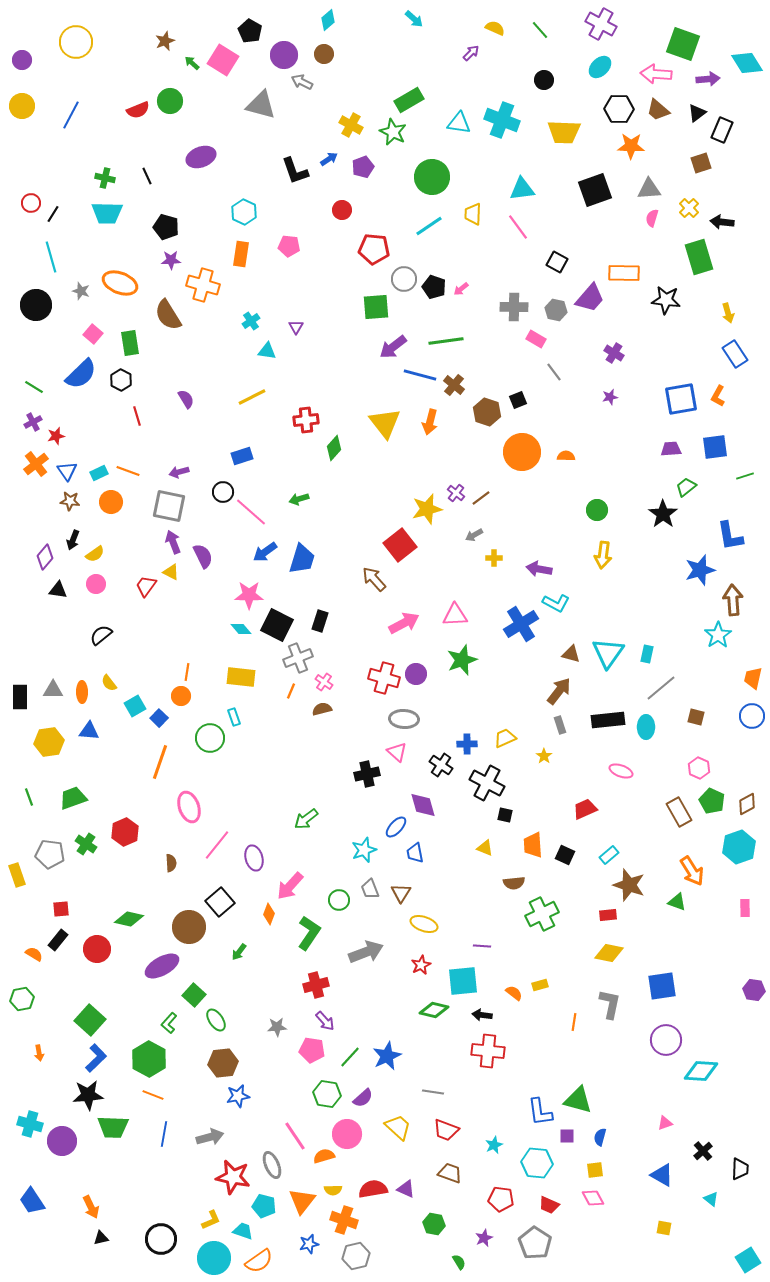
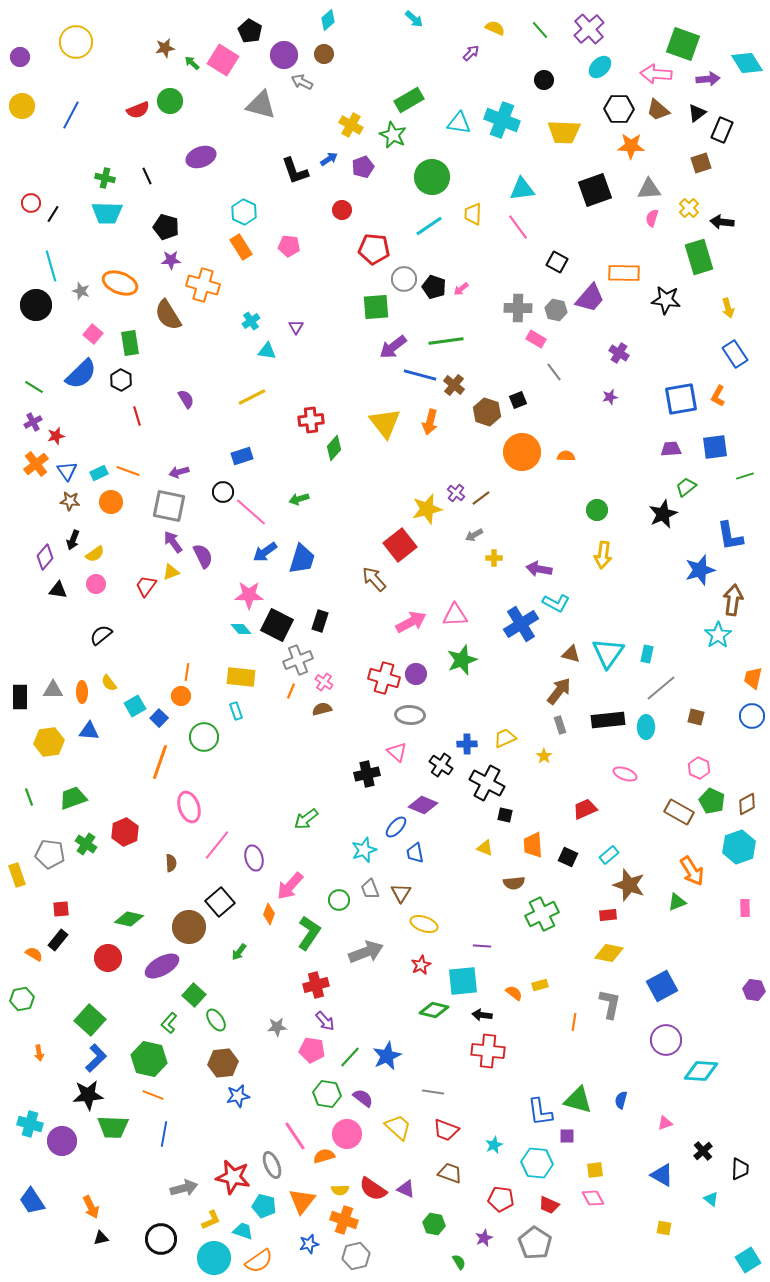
purple cross at (601, 24): moved 12 px left, 5 px down; rotated 20 degrees clockwise
brown star at (165, 41): moved 7 px down; rotated 12 degrees clockwise
purple circle at (22, 60): moved 2 px left, 3 px up
green star at (393, 132): moved 3 px down
orange rectangle at (241, 254): moved 7 px up; rotated 40 degrees counterclockwise
cyan line at (51, 257): moved 9 px down
gray cross at (514, 307): moved 4 px right, 1 px down
yellow arrow at (728, 313): moved 5 px up
purple cross at (614, 353): moved 5 px right
red cross at (306, 420): moved 5 px right
black star at (663, 514): rotated 12 degrees clockwise
purple arrow at (173, 542): rotated 15 degrees counterclockwise
yellow triangle at (171, 572): rotated 48 degrees counterclockwise
brown arrow at (733, 600): rotated 12 degrees clockwise
pink arrow at (404, 623): moved 7 px right, 1 px up
gray cross at (298, 658): moved 2 px down
cyan rectangle at (234, 717): moved 2 px right, 6 px up
gray ellipse at (404, 719): moved 6 px right, 4 px up
green circle at (210, 738): moved 6 px left, 1 px up
pink ellipse at (621, 771): moved 4 px right, 3 px down
purple diamond at (423, 805): rotated 52 degrees counterclockwise
brown rectangle at (679, 812): rotated 32 degrees counterclockwise
black square at (565, 855): moved 3 px right, 2 px down
green triangle at (677, 902): rotated 42 degrees counterclockwise
red circle at (97, 949): moved 11 px right, 9 px down
blue square at (662, 986): rotated 20 degrees counterclockwise
green hexagon at (149, 1059): rotated 16 degrees counterclockwise
purple semicircle at (363, 1098): rotated 100 degrees counterclockwise
gray arrow at (210, 1137): moved 26 px left, 51 px down
blue semicircle at (600, 1137): moved 21 px right, 37 px up
red semicircle at (373, 1189): rotated 136 degrees counterclockwise
yellow semicircle at (333, 1190): moved 7 px right
